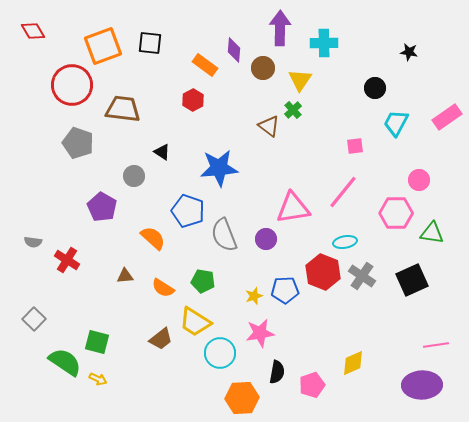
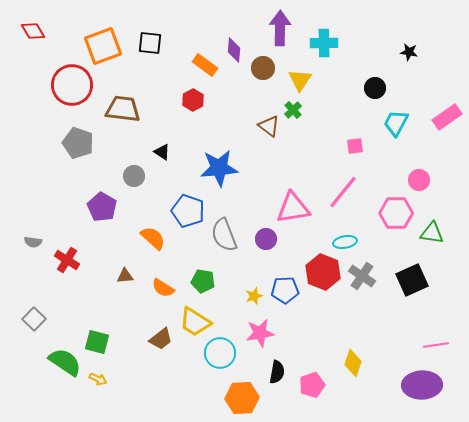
yellow diamond at (353, 363): rotated 48 degrees counterclockwise
